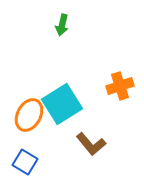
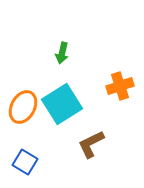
green arrow: moved 28 px down
orange ellipse: moved 6 px left, 8 px up
brown L-shape: rotated 104 degrees clockwise
